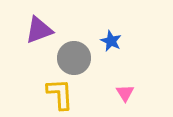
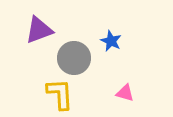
pink triangle: rotated 42 degrees counterclockwise
